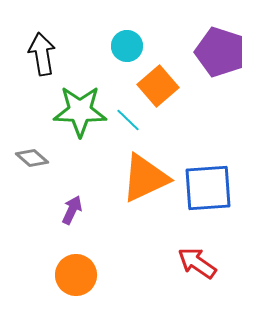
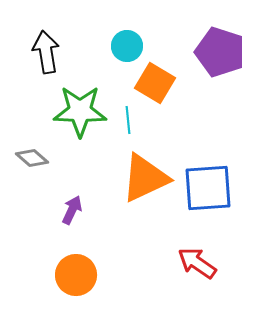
black arrow: moved 4 px right, 2 px up
orange square: moved 3 px left, 3 px up; rotated 18 degrees counterclockwise
cyan line: rotated 40 degrees clockwise
